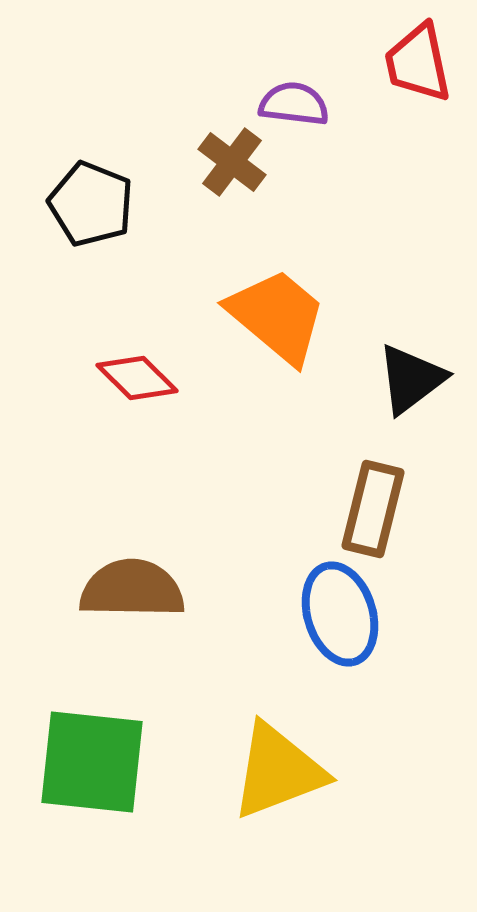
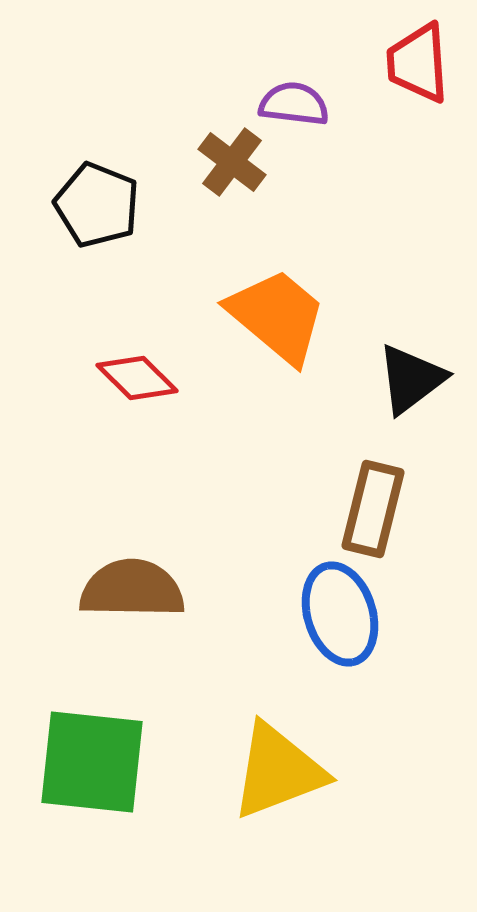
red trapezoid: rotated 8 degrees clockwise
black pentagon: moved 6 px right, 1 px down
